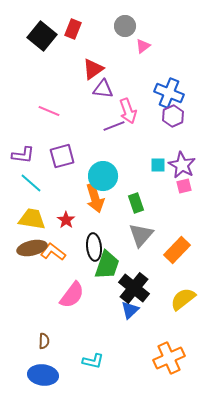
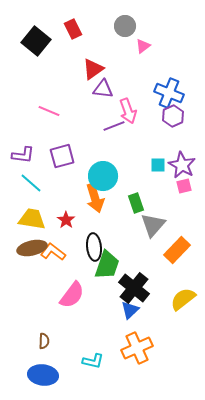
red rectangle: rotated 48 degrees counterclockwise
black square: moved 6 px left, 5 px down
gray triangle: moved 12 px right, 10 px up
orange cross: moved 32 px left, 10 px up
